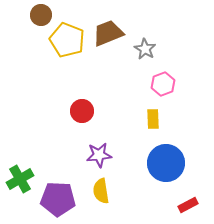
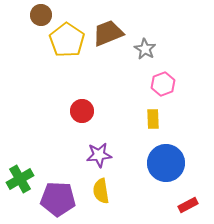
yellow pentagon: rotated 12 degrees clockwise
